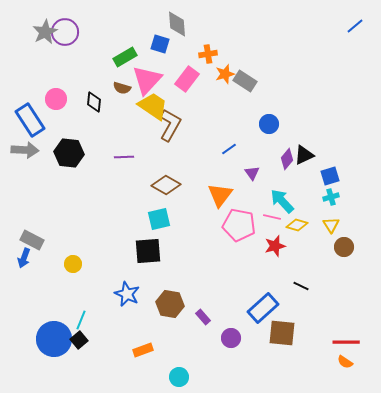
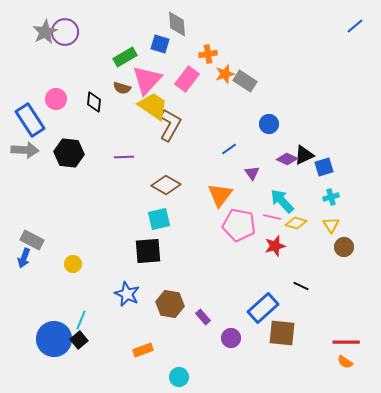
purple diamond at (287, 159): rotated 75 degrees clockwise
blue square at (330, 176): moved 6 px left, 9 px up
yellow diamond at (297, 225): moved 1 px left, 2 px up
